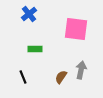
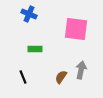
blue cross: rotated 28 degrees counterclockwise
